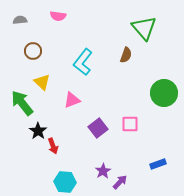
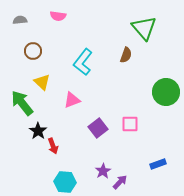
green circle: moved 2 px right, 1 px up
